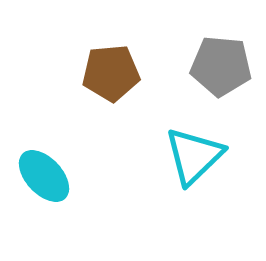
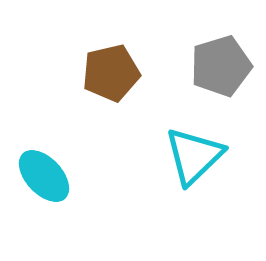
gray pentagon: rotated 22 degrees counterclockwise
brown pentagon: rotated 8 degrees counterclockwise
